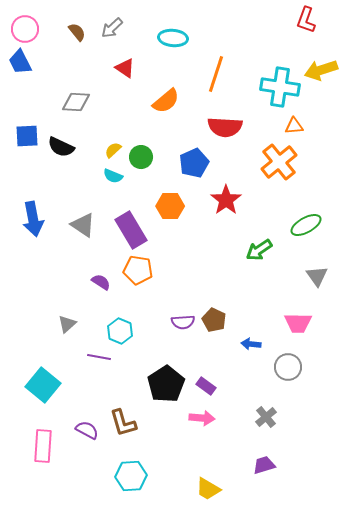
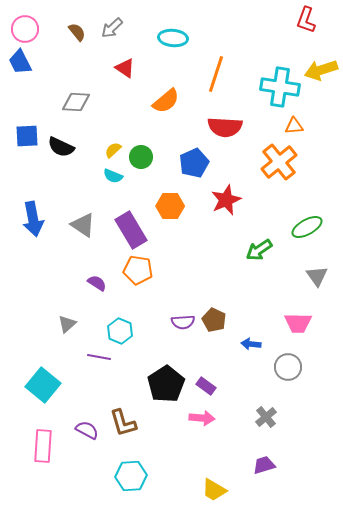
red star at (226, 200): rotated 12 degrees clockwise
green ellipse at (306, 225): moved 1 px right, 2 px down
purple semicircle at (101, 282): moved 4 px left, 1 px down
yellow trapezoid at (208, 489): moved 6 px right, 1 px down
